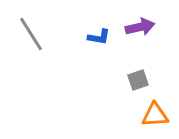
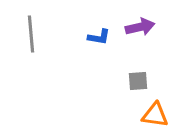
gray line: rotated 27 degrees clockwise
gray square: moved 1 px down; rotated 15 degrees clockwise
orange triangle: rotated 12 degrees clockwise
